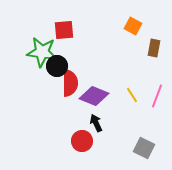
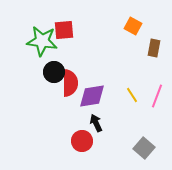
green star: moved 11 px up
black circle: moved 3 px left, 6 px down
purple diamond: moved 2 px left; rotated 32 degrees counterclockwise
gray square: rotated 15 degrees clockwise
